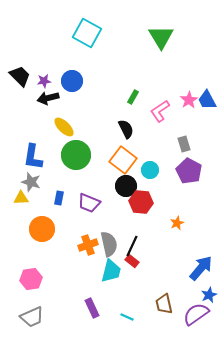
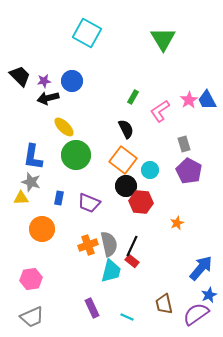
green triangle: moved 2 px right, 2 px down
